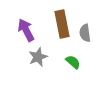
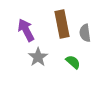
gray star: rotated 12 degrees counterclockwise
